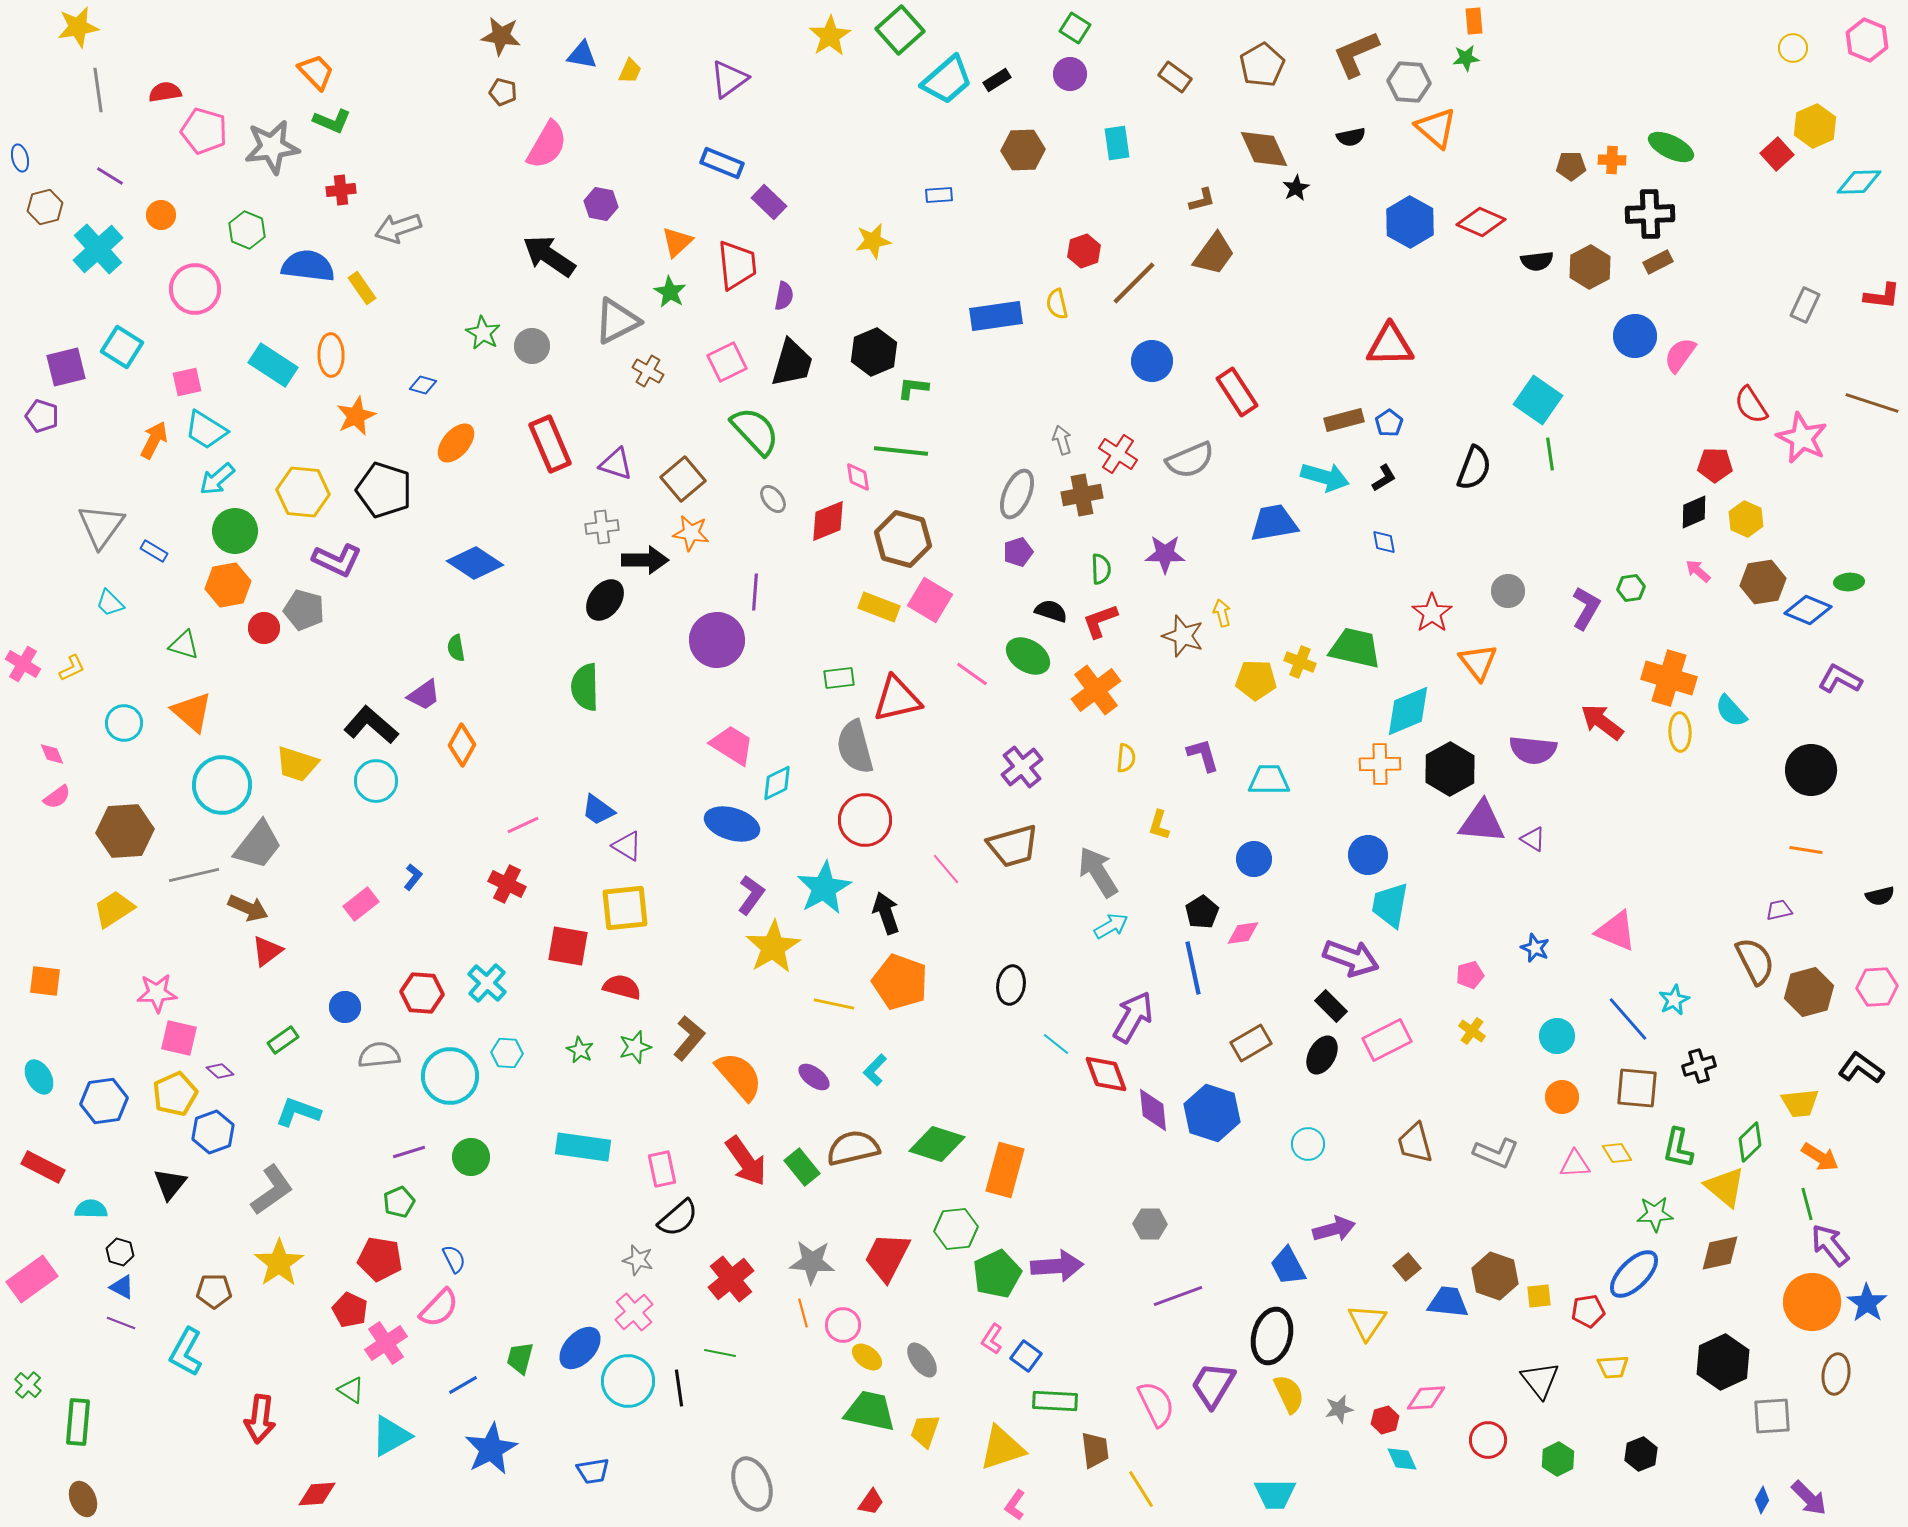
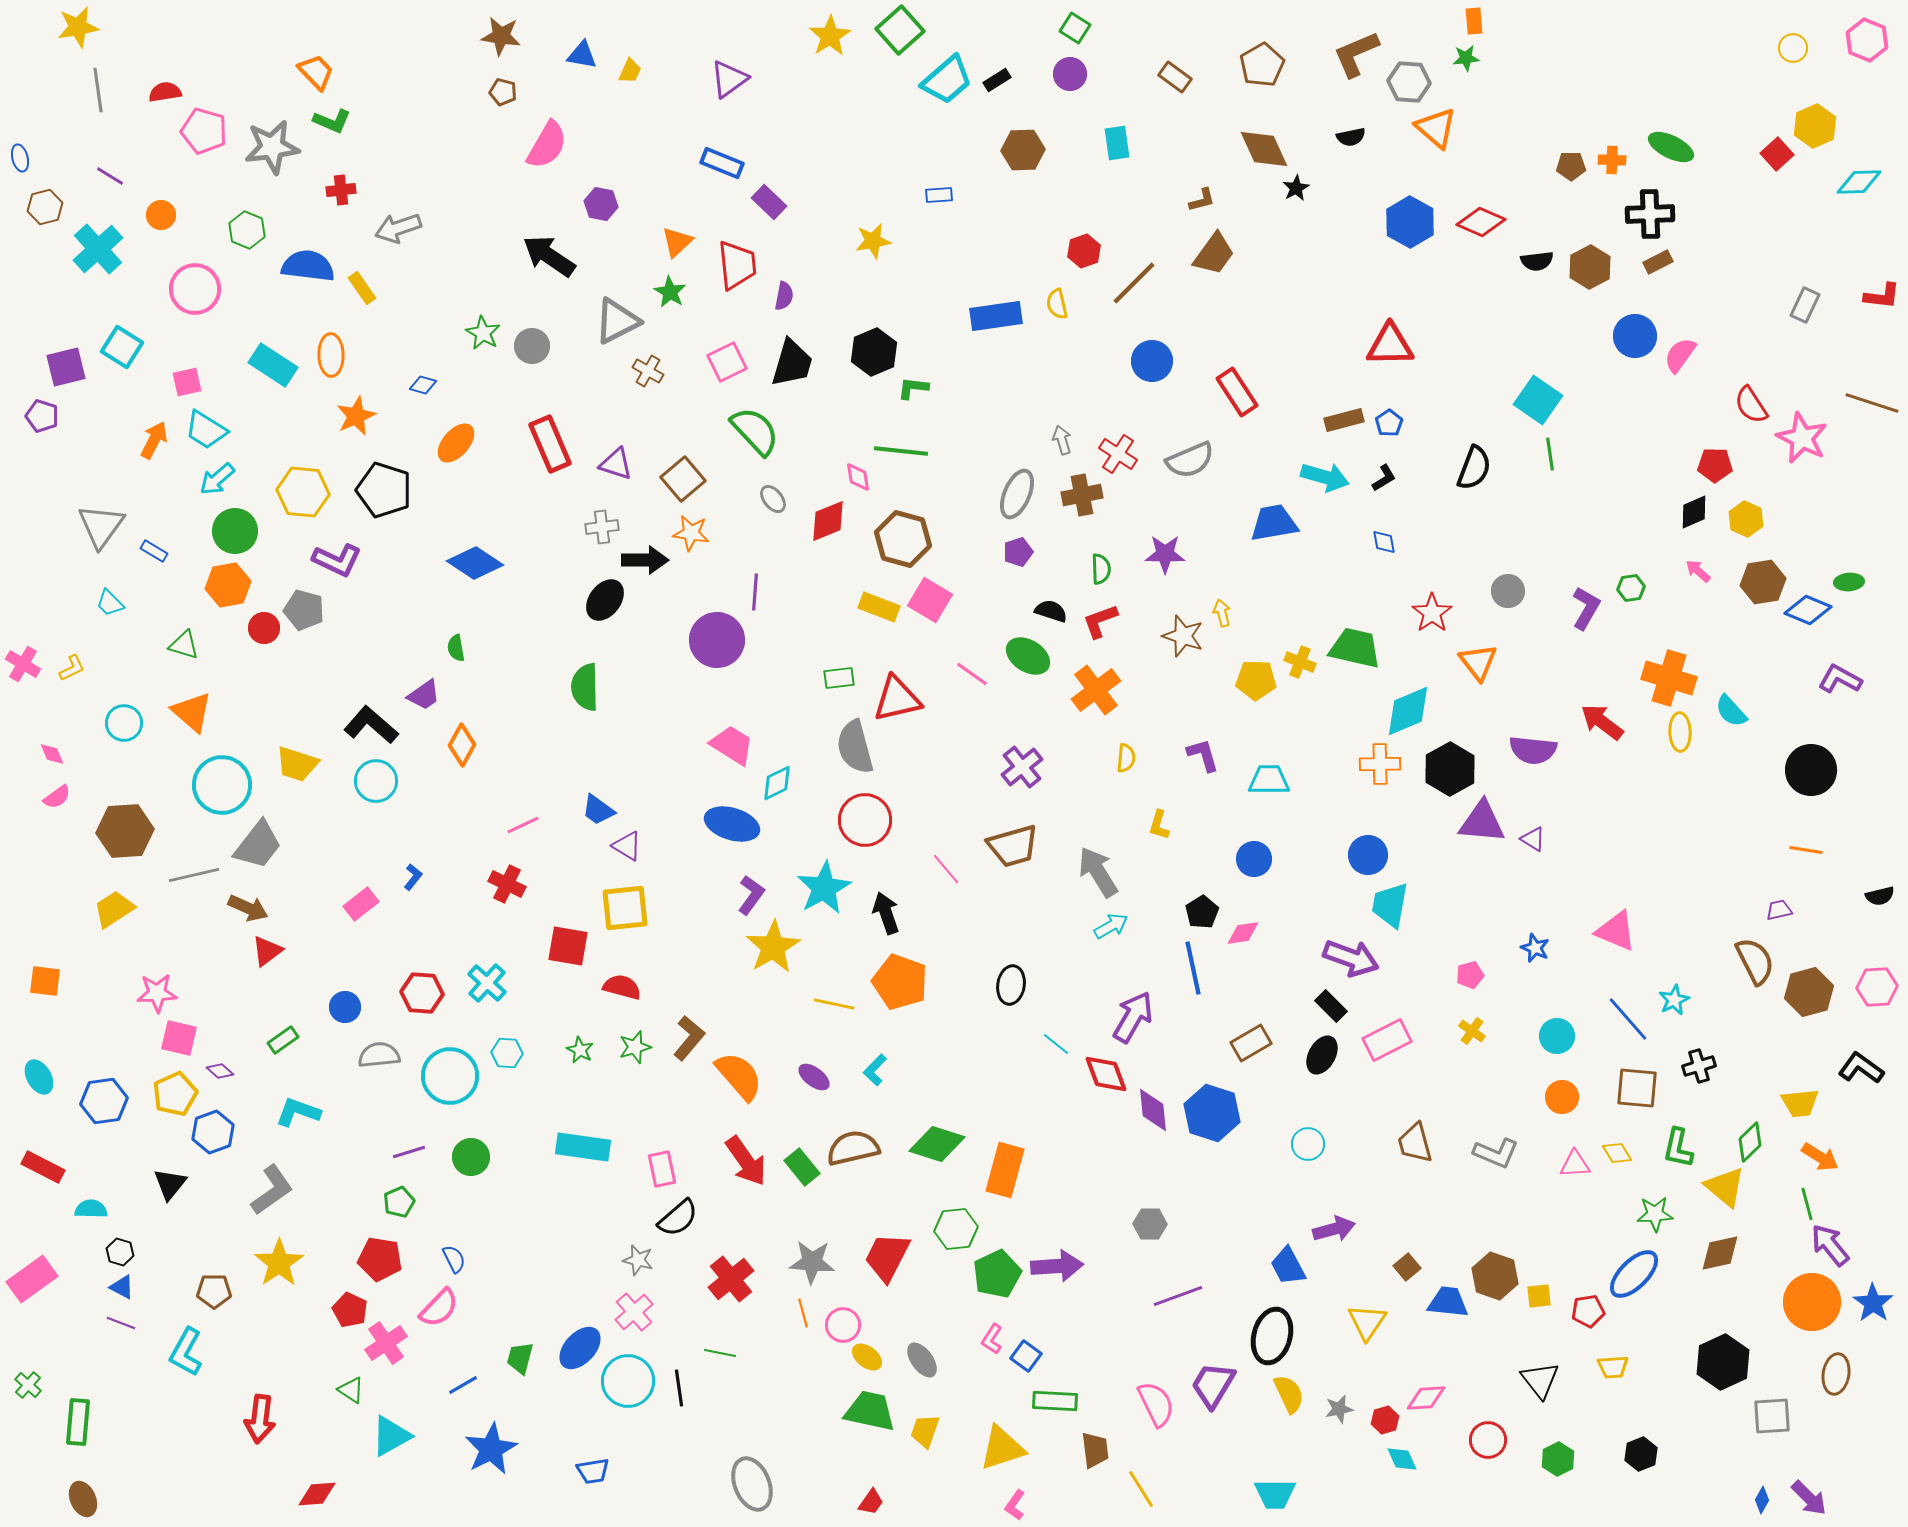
blue star at (1867, 1303): moved 6 px right
